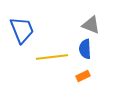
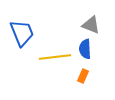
blue trapezoid: moved 3 px down
yellow line: moved 3 px right
orange rectangle: rotated 40 degrees counterclockwise
